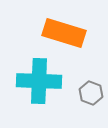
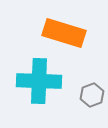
gray hexagon: moved 1 px right, 2 px down; rotated 20 degrees clockwise
